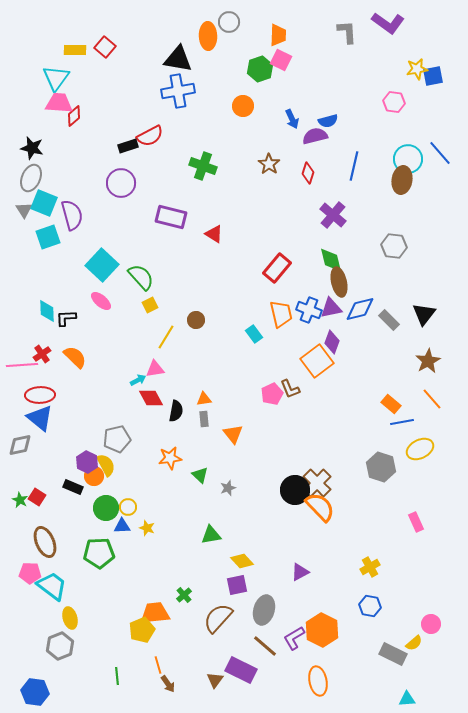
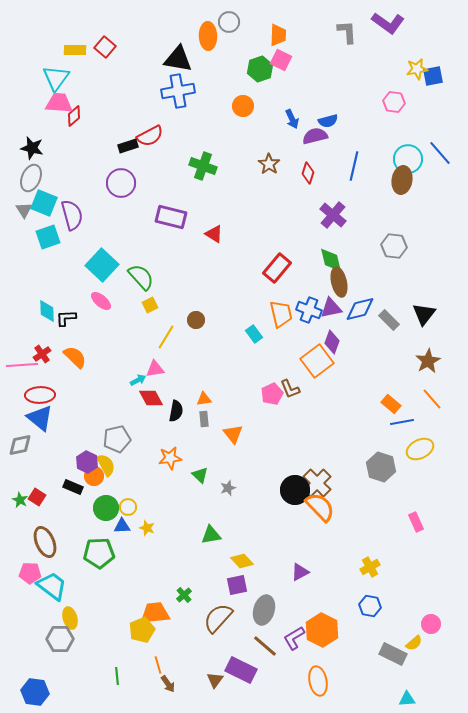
gray hexagon at (60, 646): moved 7 px up; rotated 20 degrees clockwise
